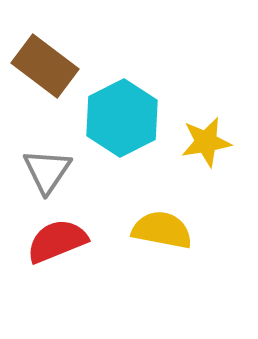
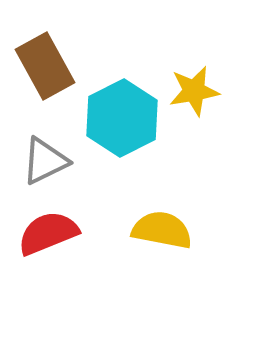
brown rectangle: rotated 24 degrees clockwise
yellow star: moved 12 px left, 51 px up
gray triangle: moved 2 px left, 10 px up; rotated 30 degrees clockwise
red semicircle: moved 9 px left, 8 px up
